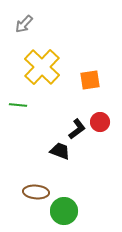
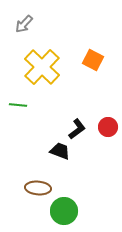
orange square: moved 3 px right, 20 px up; rotated 35 degrees clockwise
red circle: moved 8 px right, 5 px down
brown ellipse: moved 2 px right, 4 px up
